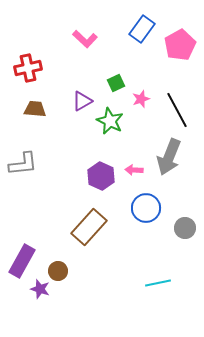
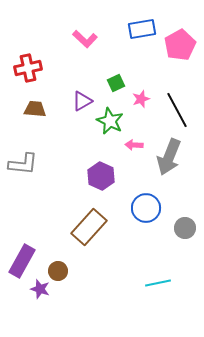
blue rectangle: rotated 44 degrees clockwise
gray L-shape: rotated 12 degrees clockwise
pink arrow: moved 25 px up
